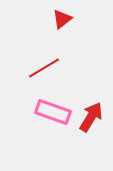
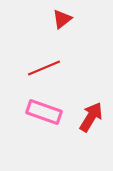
red line: rotated 8 degrees clockwise
pink rectangle: moved 9 px left
